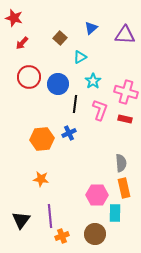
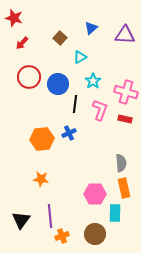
pink hexagon: moved 2 px left, 1 px up
